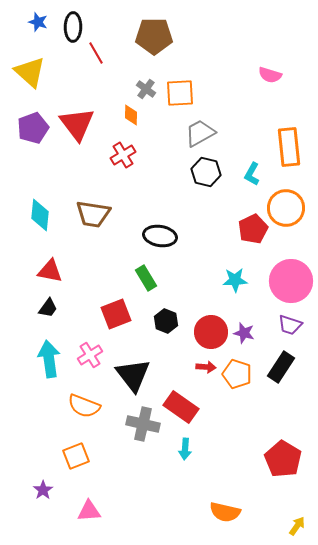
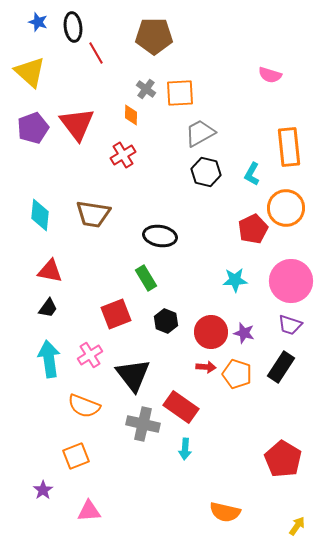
black ellipse at (73, 27): rotated 8 degrees counterclockwise
